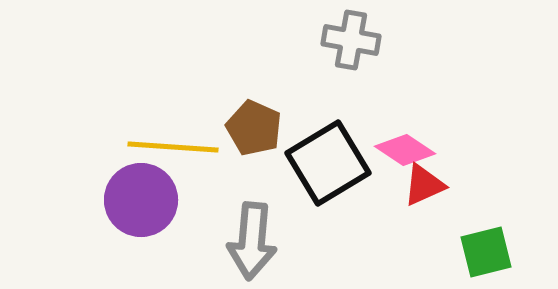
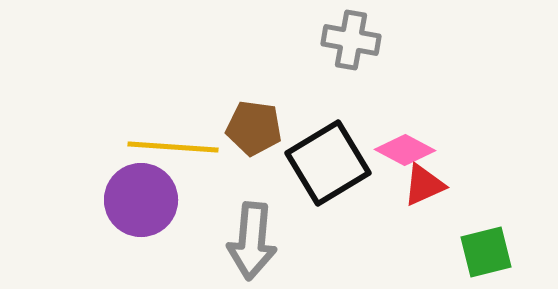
brown pentagon: rotated 16 degrees counterclockwise
pink diamond: rotated 6 degrees counterclockwise
